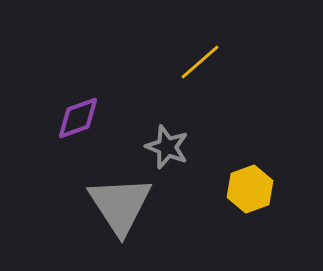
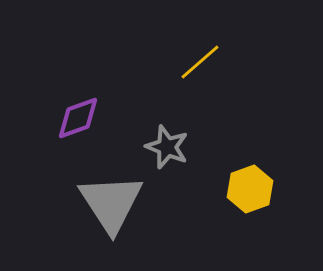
gray triangle: moved 9 px left, 2 px up
